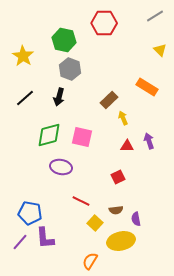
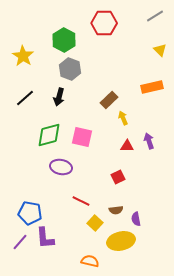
green hexagon: rotated 15 degrees clockwise
orange rectangle: moved 5 px right; rotated 45 degrees counterclockwise
orange semicircle: rotated 72 degrees clockwise
